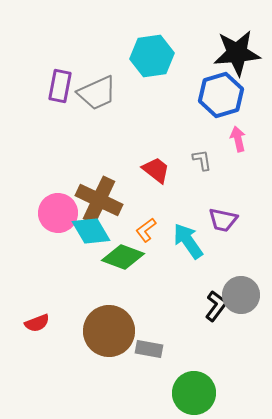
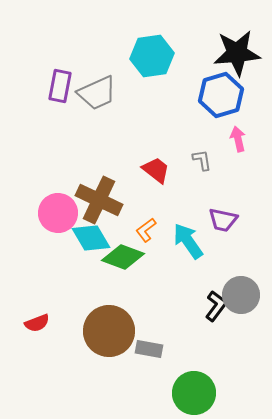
cyan diamond: moved 7 px down
